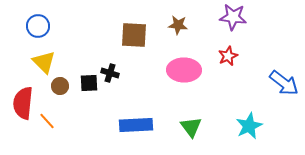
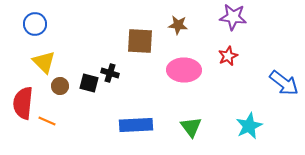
blue circle: moved 3 px left, 2 px up
brown square: moved 6 px right, 6 px down
black square: rotated 18 degrees clockwise
orange line: rotated 24 degrees counterclockwise
